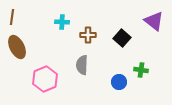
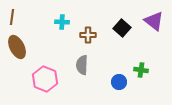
black square: moved 10 px up
pink hexagon: rotated 15 degrees counterclockwise
